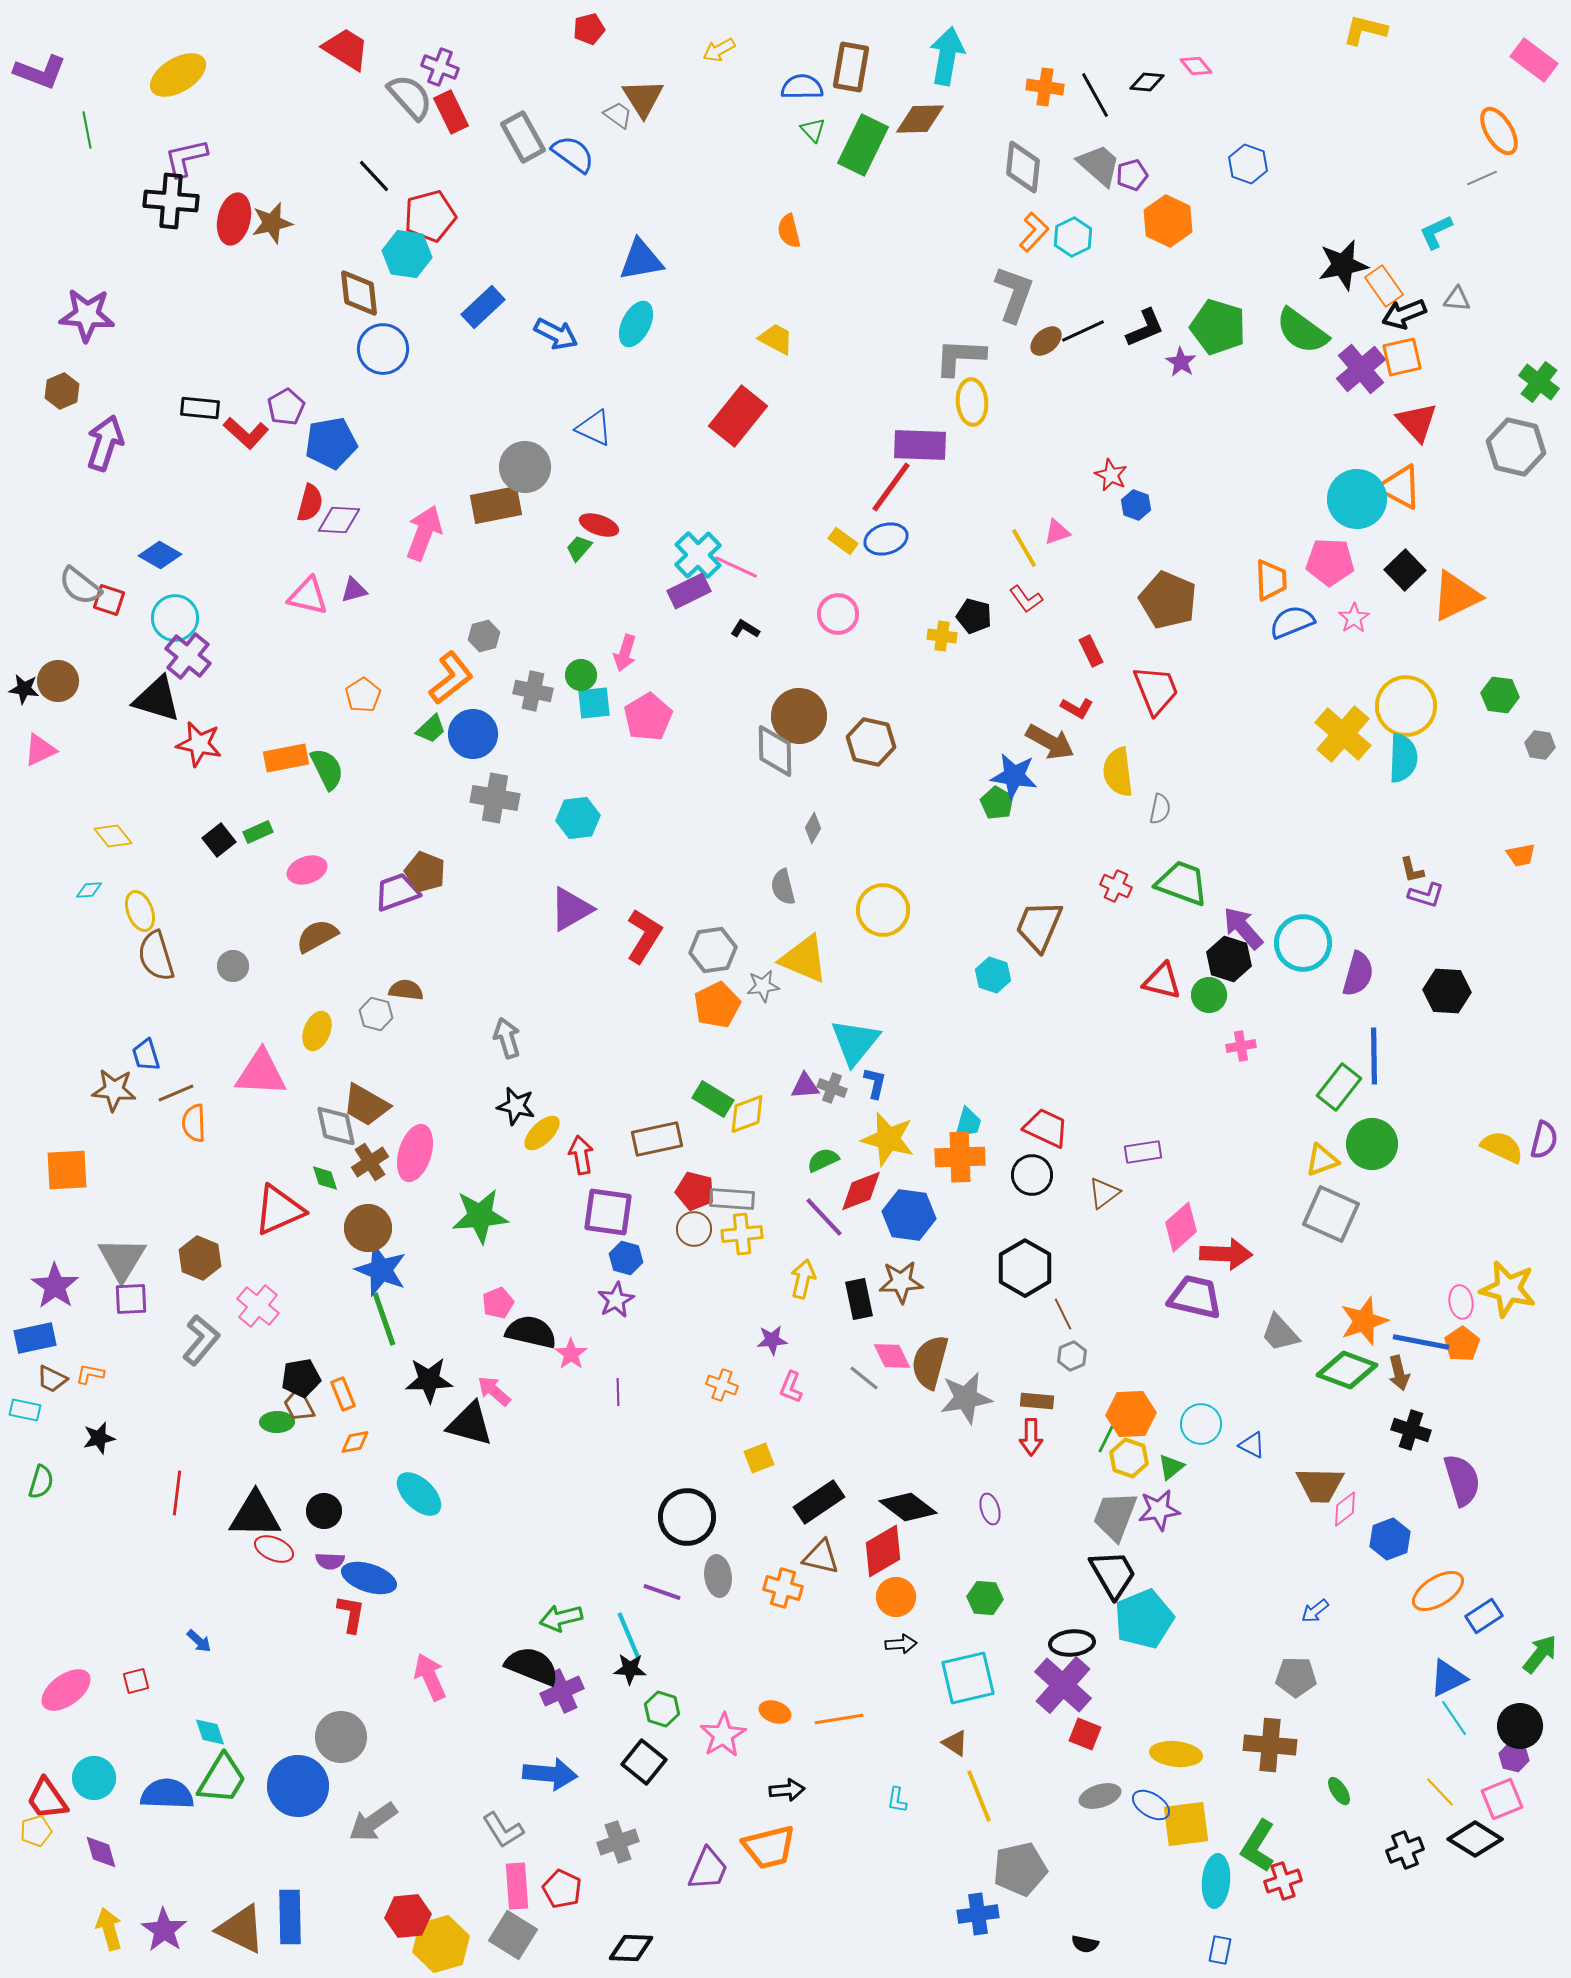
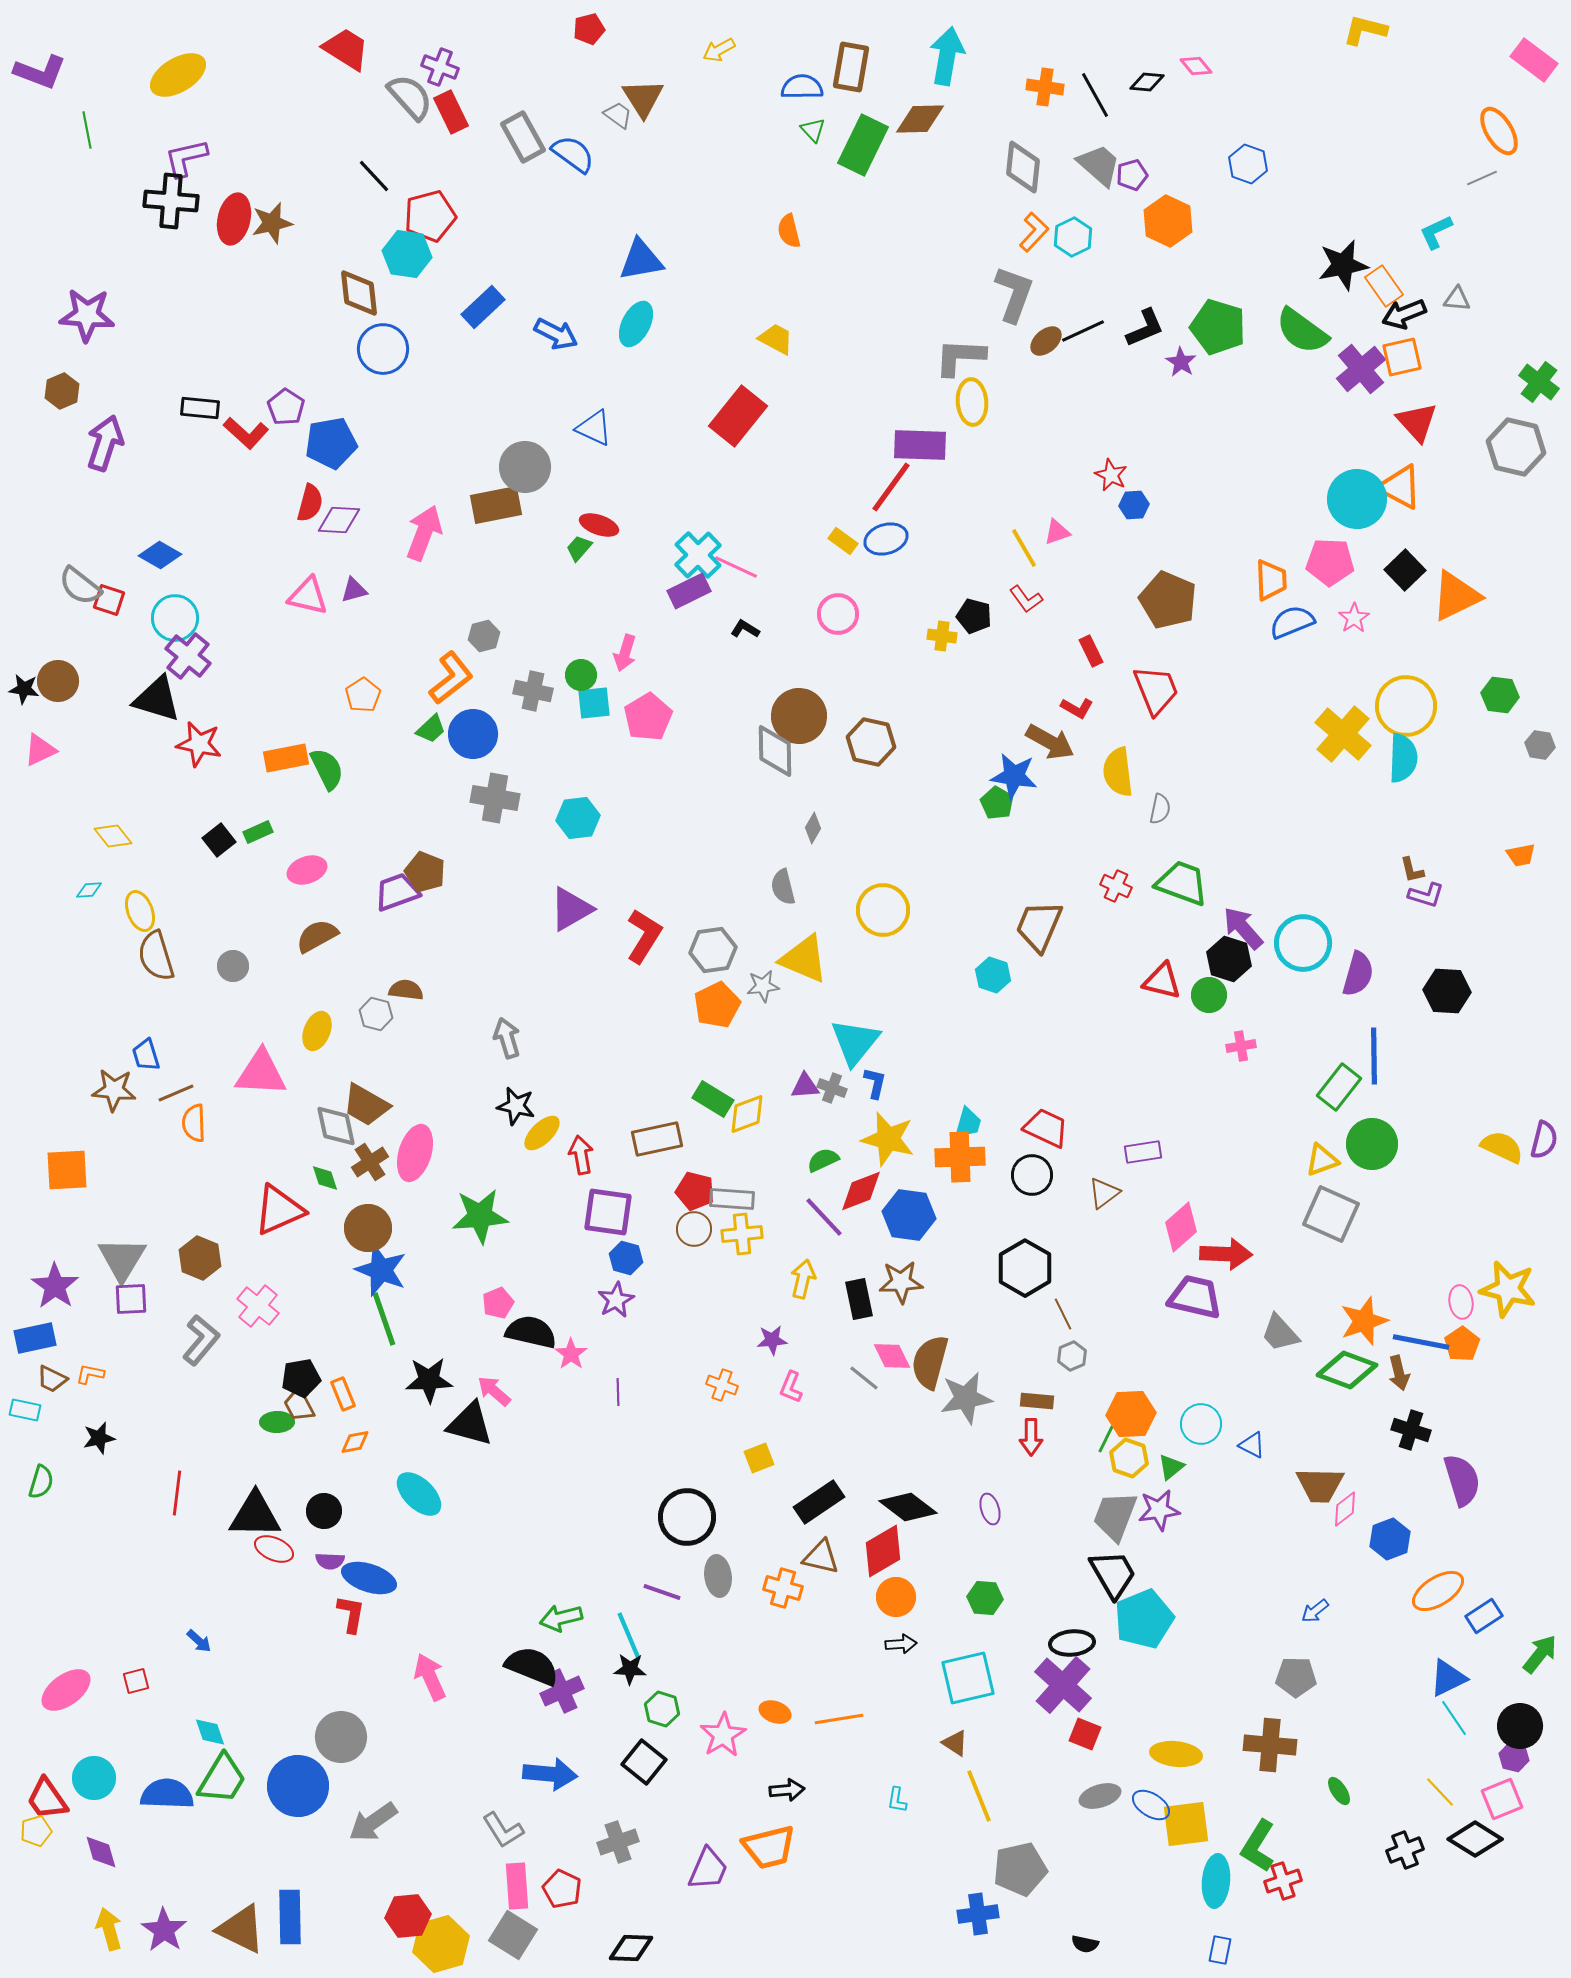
purple pentagon at (286, 407): rotated 9 degrees counterclockwise
blue hexagon at (1136, 505): moved 2 px left; rotated 24 degrees counterclockwise
